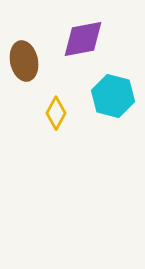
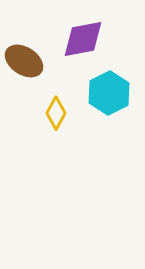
brown ellipse: rotated 45 degrees counterclockwise
cyan hexagon: moved 4 px left, 3 px up; rotated 18 degrees clockwise
